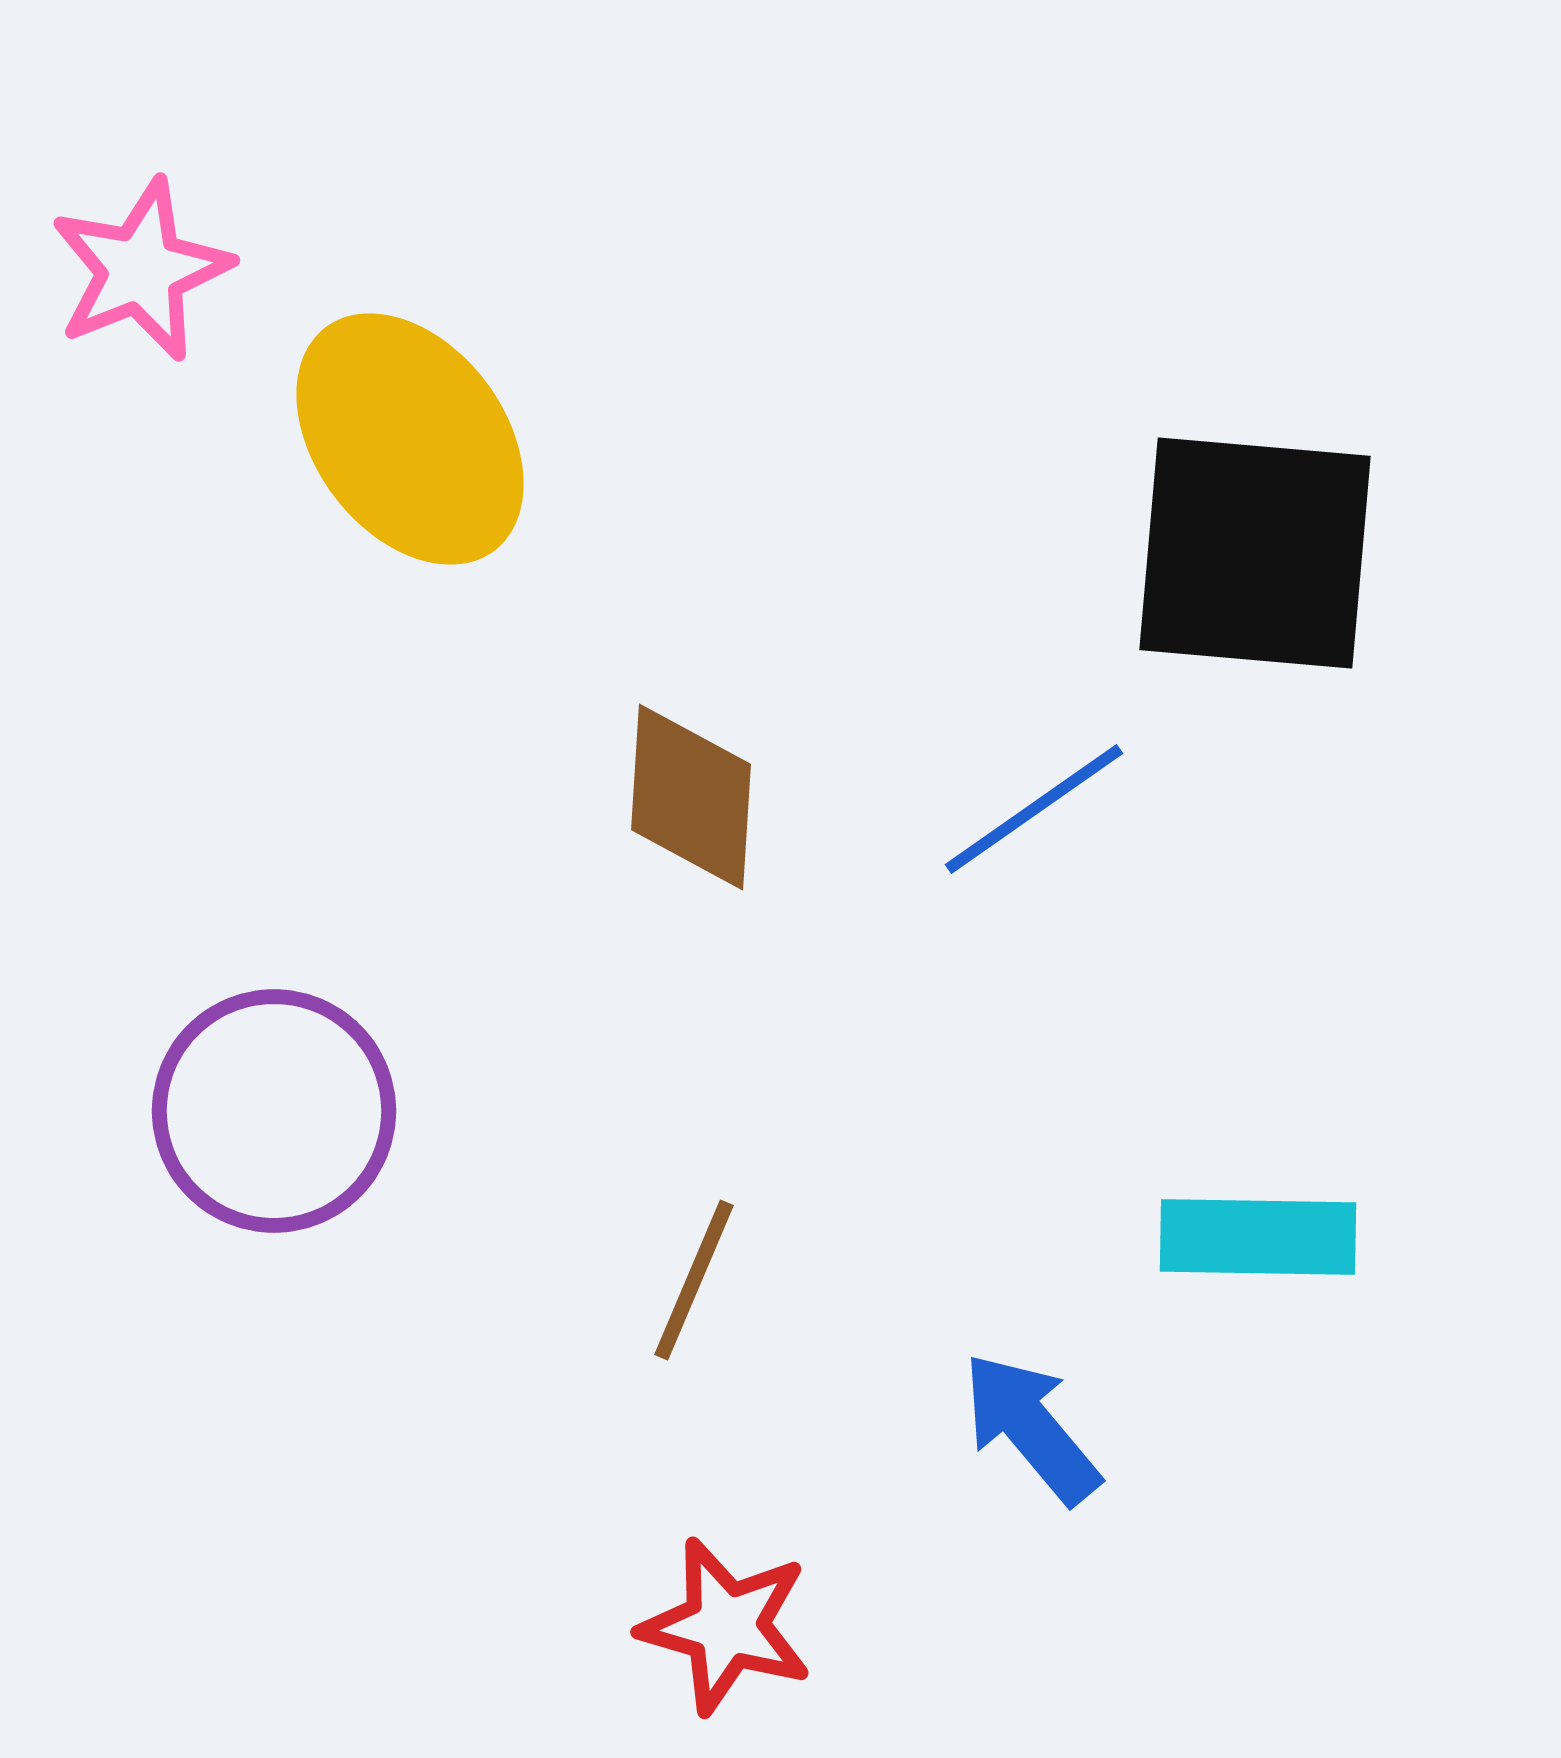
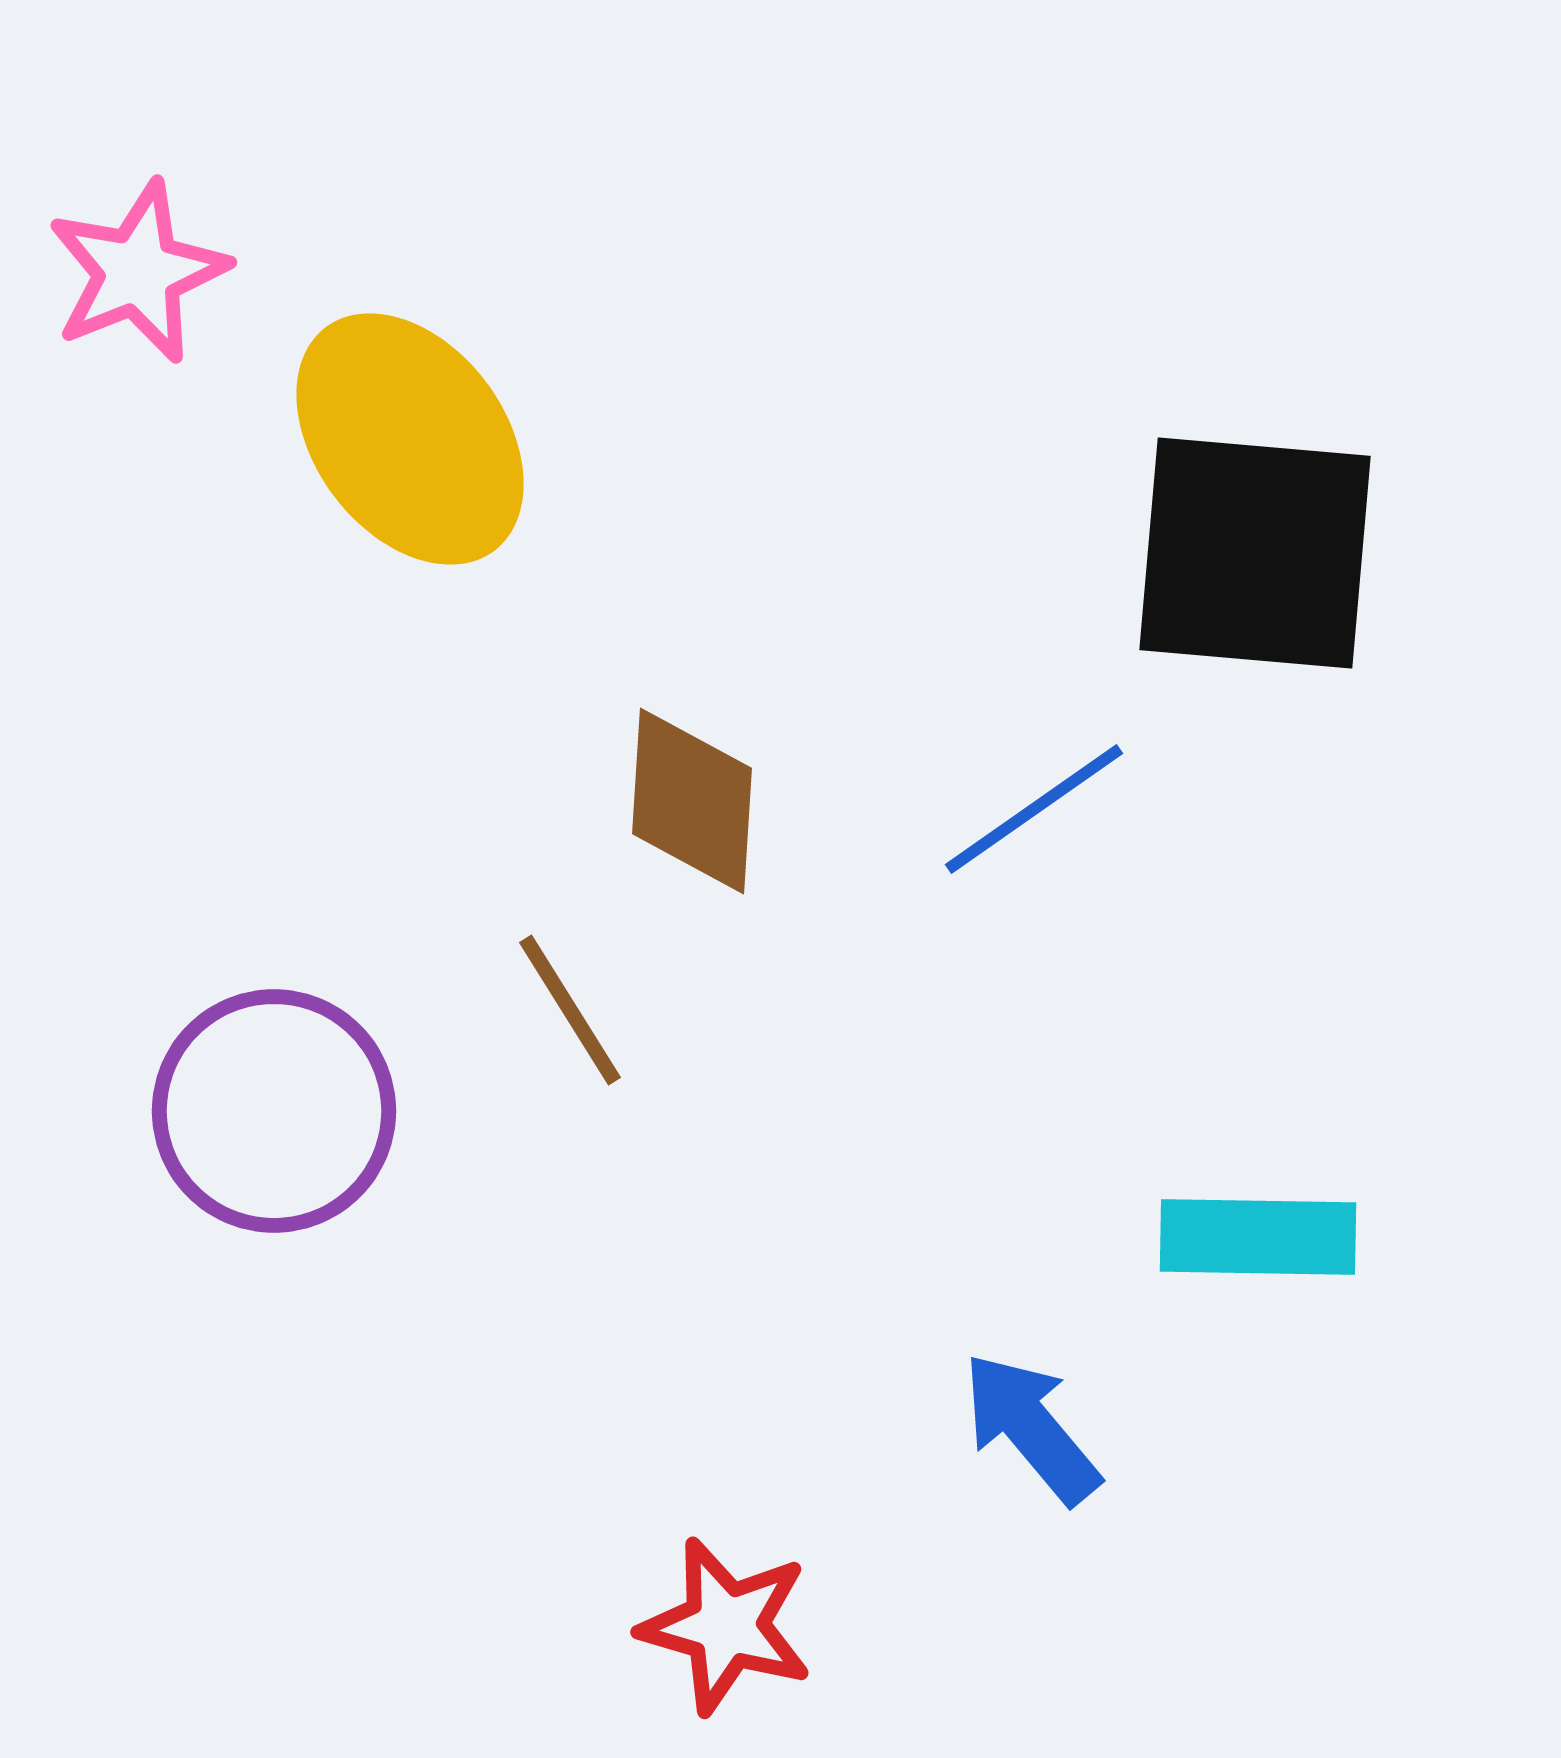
pink star: moved 3 px left, 2 px down
brown diamond: moved 1 px right, 4 px down
brown line: moved 124 px left, 270 px up; rotated 55 degrees counterclockwise
